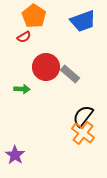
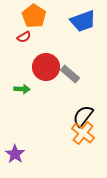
purple star: moved 1 px up
